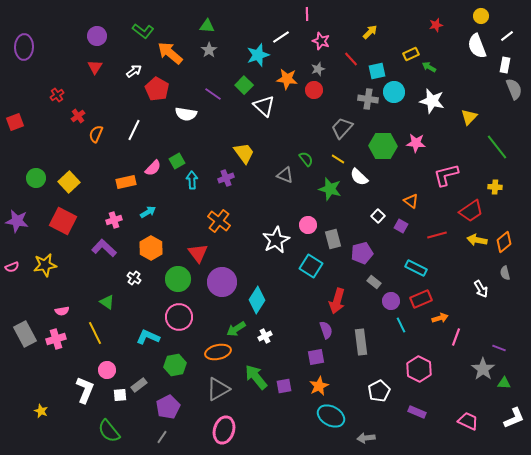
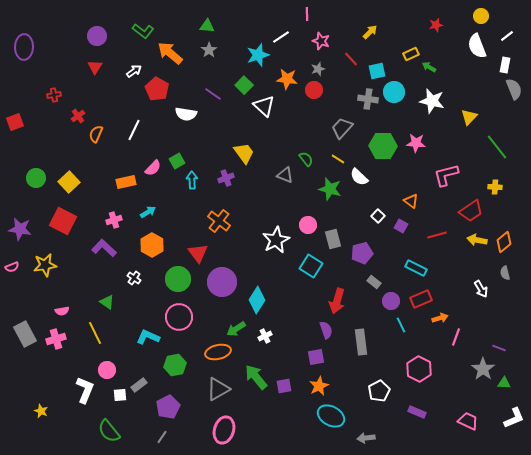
red cross at (57, 95): moved 3 px left; rotated 24 degrees clockwise
purple star at (17, 221): moved 3 px right, 8 px down
orange hexagon at (151, 248): moved 1 px right, 3 px up
